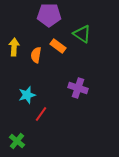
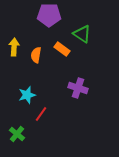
orange rectangle: moved 4 px right, 3 px down
green cross: moved 7 px up
